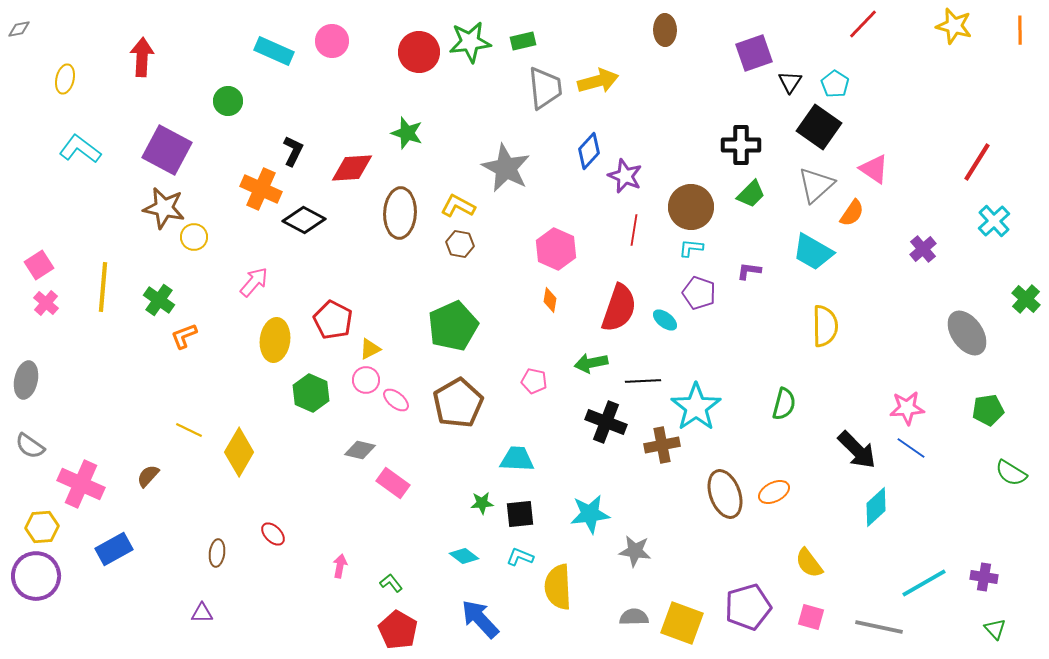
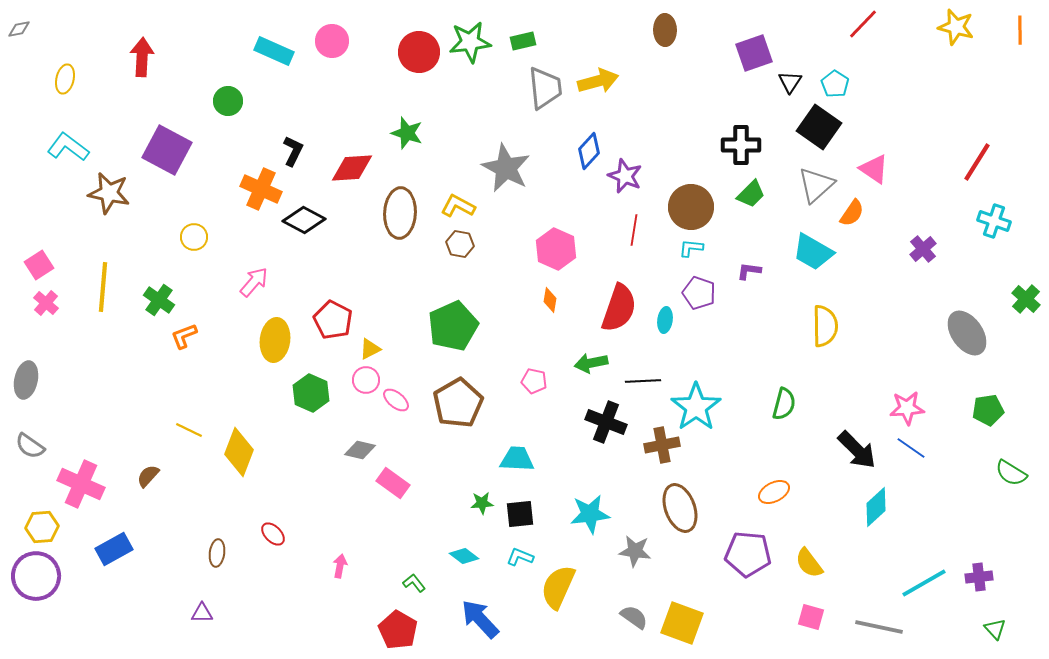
yellow star at (954, 26): moved 2 px right, 1 px down
cyan L-shape at (80, 149): moved 12 px left, 2 px up
brown star at (164, 208): moved 55 px left, 15 px up
cyan cross at (994, 221): rotated 28 degrees counterclockwise
cyan ellipse at (665, 320): rotated 60 degrees clockwise
yellow diamond at (239, 452): rotated 9 degrees counterclockwise
brown ellipse at (725, 494): moved 45 px left, 14 px down
purple cross at (984, 577): moved 5 px left; rotated 16 degrees counterclockwise
green L-shape at (391, 583): moved 23 px right
yellow semicircle at (558, 587): rotated 27 degrees clockwise
purple pentagon at (748, 607): moved 53 px up; rotated 21 degrees clockwise
gray semicircle at (634, 617): rotated 36 degrees clockwise
